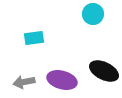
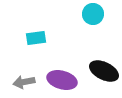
cyan rectangle: moved 2 px right
